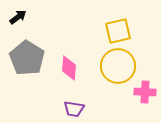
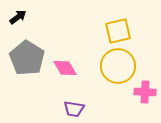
pink diamond: moved 4 px left; rotated 35 degrees counterclockwise
